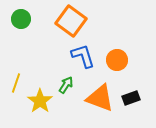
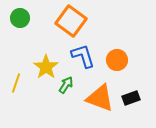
green circle: moved 1 px left, 1 px up
yellow star: moved 6 px right, 34 px up
